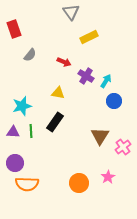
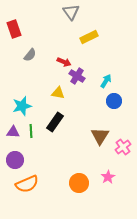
purple cross: moved 9 px left
purple circle: moved 3 px up
orange semicircle: rotated 25 degrees counterclockwise
